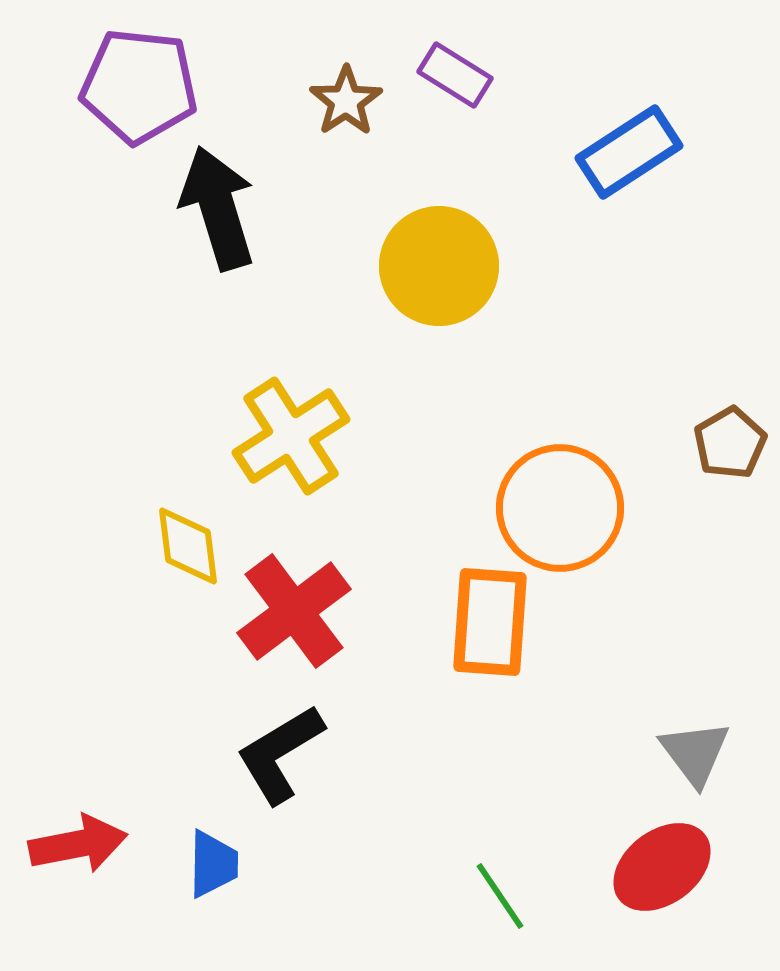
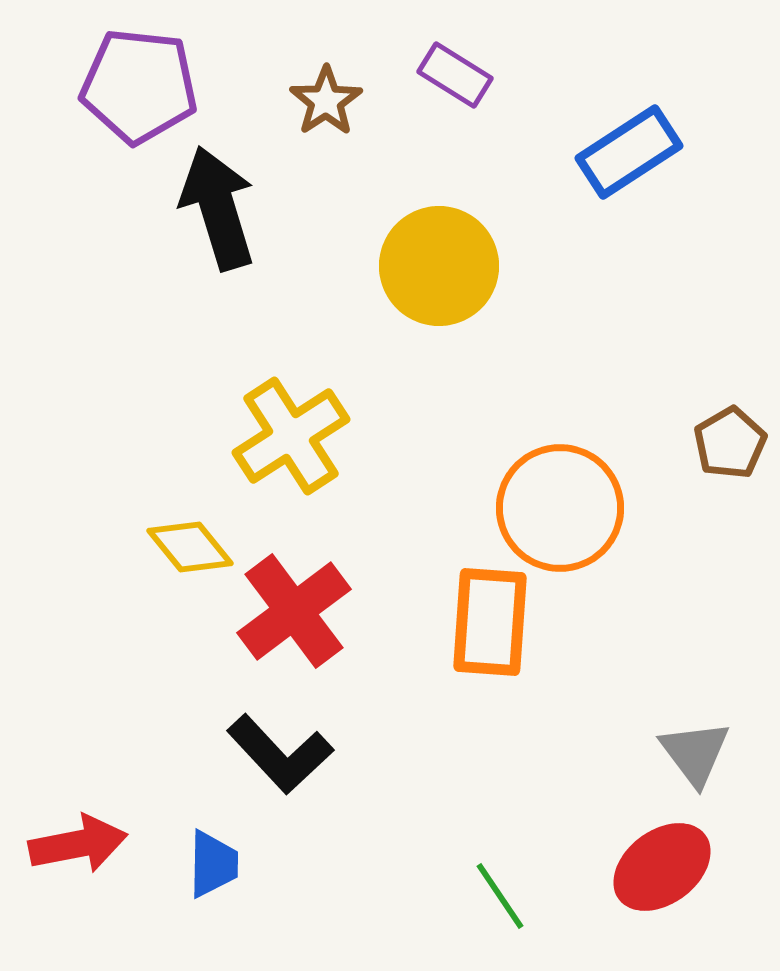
brown star: moved 20 px left
yellow diamond: moved 2 px right, 1 px down; rotated 32 degrees counterclockwise
black L-shape: rotated 102 degrees counterclockwise
